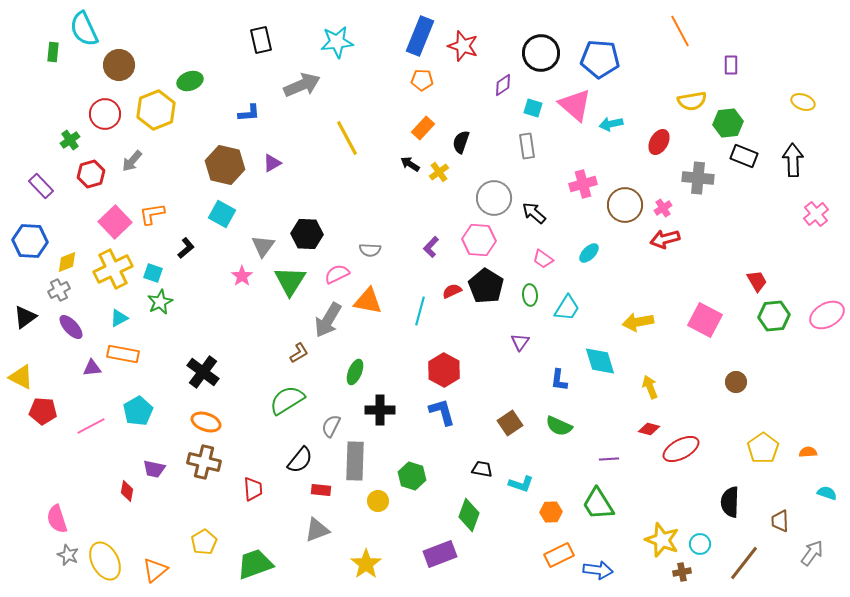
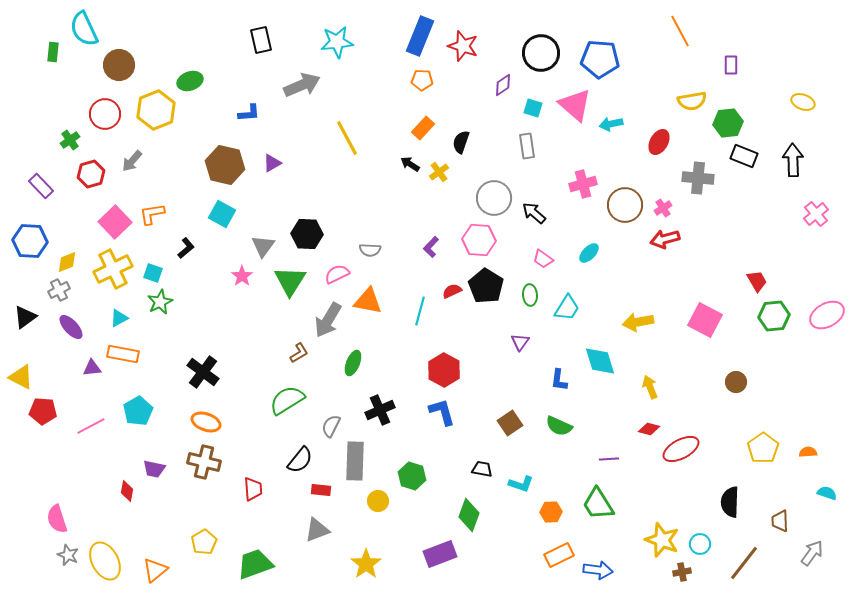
green ellipse at (355, 372): moved 2 px left, 9 px up
black cross at (380, 410): rotated 24 degrees counterclockwise
